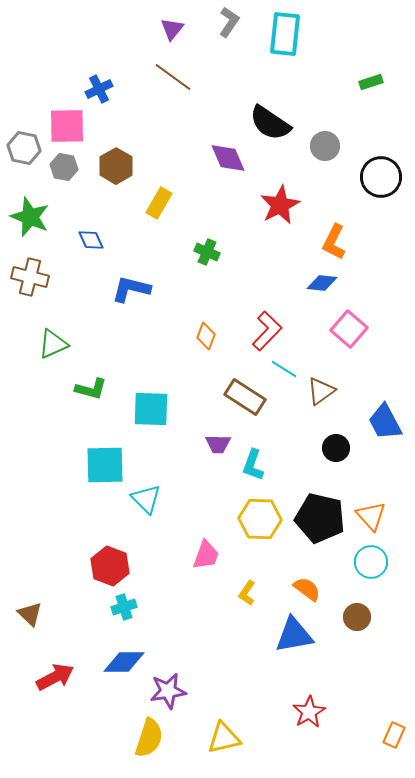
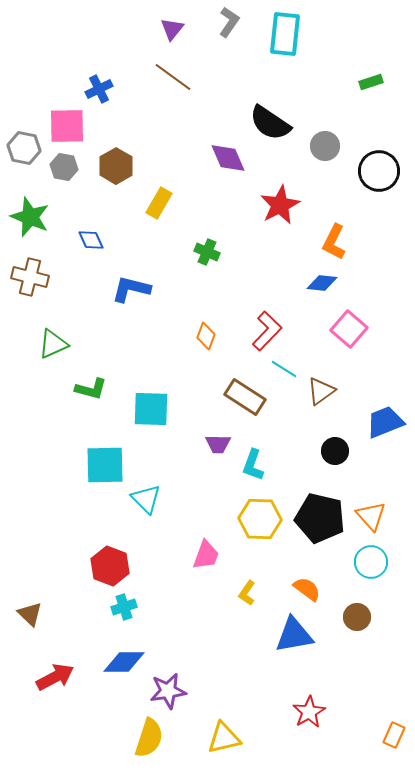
black circle at (381, 177): moved 2 px left, 6 px up
blue trapezoid at (385, 422): rotated 96 degrees clockwise
black circle at (336, 448): moved 1 px left, 3 px down
